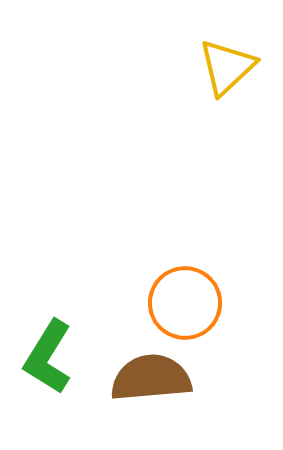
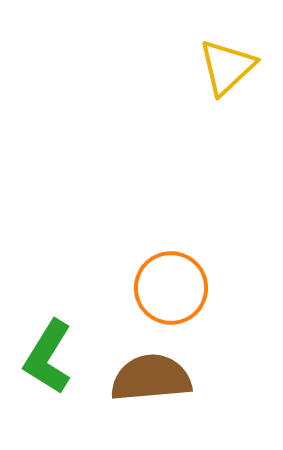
orange circle: moved 14 px left, 15 px up
